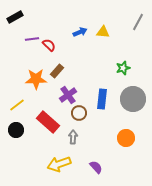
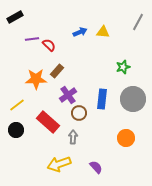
green star: moved 1 px up
